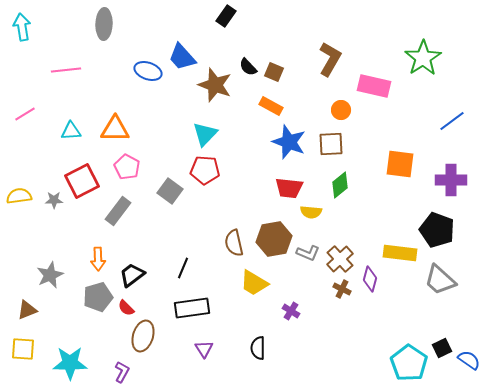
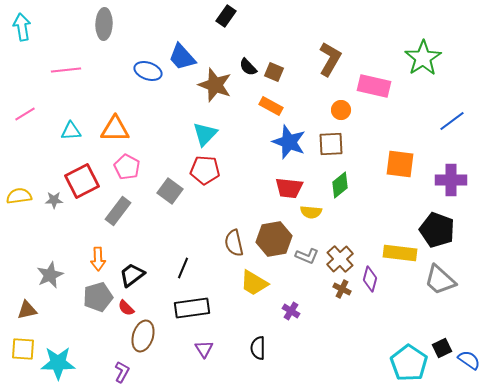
gray L-shape at (308, 253): moved 1 px left, 3 px down
brown triangle at (27, 310): rotated 10 degrees clockwise
cyan star at (70, 363): moved 12 px left
